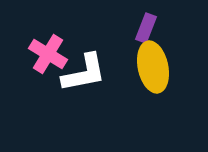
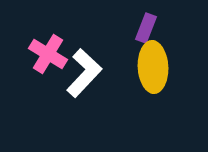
yellow ellipse: rotated 9 degrees clockwise
white L-shape: rotated 36 degrees counterclockwise
